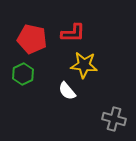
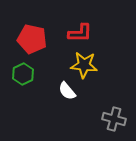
red L-shape: moved 7 px right
